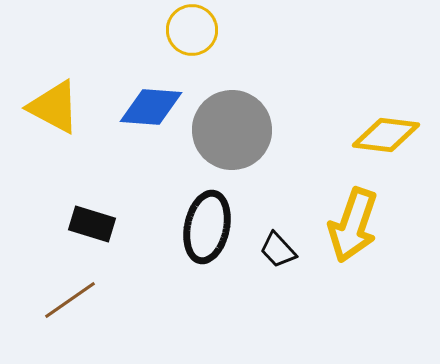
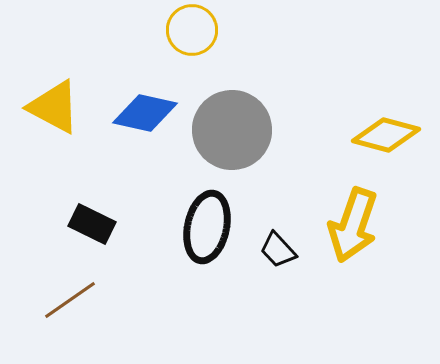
blue diamond: moved 6 px left, 6 px down; rotated 8 degrees clockwise
yellow diamond: rotated 8 degrees clockwise
black rectangle: rotated 9 degrees clockwise
